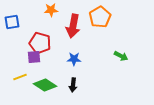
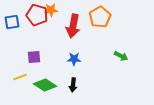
red pentagon: moved 3 px left, 28 px up
